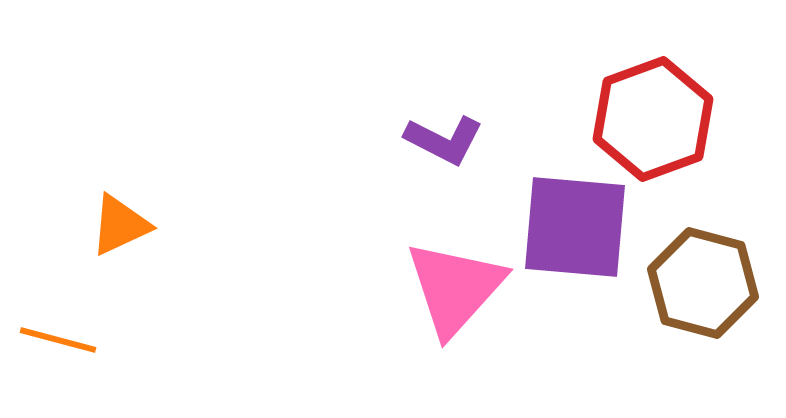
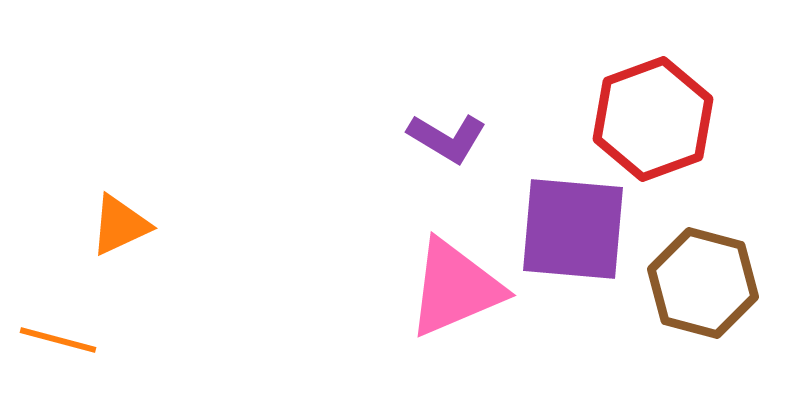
purple L-shape: moved 3 px right, 2 px up; rotated 4 degrees clockwise
purple square: moved 2 px left, 2 px down
pink triangle: rotated 25 degrees clockwise
